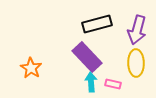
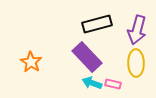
orange star: moved 6 px up
cyan arrow: moved 1 px right, 1 px down; rotated 66 degrees counterclockwise
